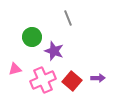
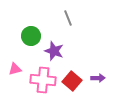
green circle: moved 1 px left, 1 px up
pink cross: rotated 30 degrees clockwise
